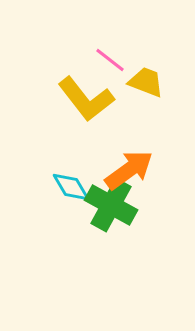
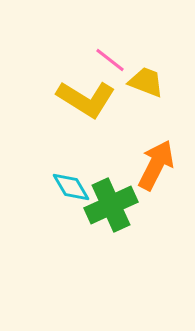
yellow L-shape: rotated 20 degrees counterclockwise
orange arrow: moved 27 px right, 5 px up; rotated 27 degrees counterclockwise
green cross: rotated 36 degrees clockwise
